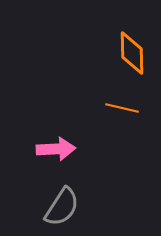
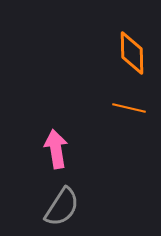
orange line: moved 7 px right
pink arrow: rotated 96 degrees counterclockwise
